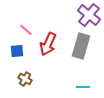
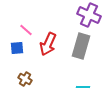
purple cross: rotated 15 degrees counterclockwise
blue square: moved 3 px up
